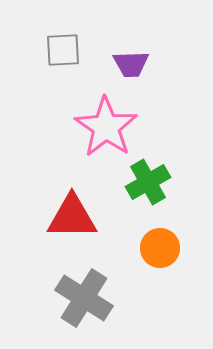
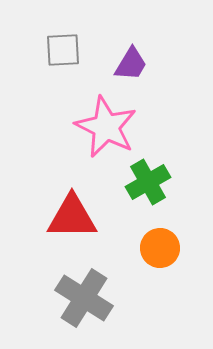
purple trapezoid: rotated 57 degrees counterclockwise
pink star: rotated 8 degrees counterclockwise
